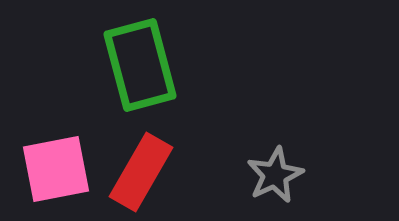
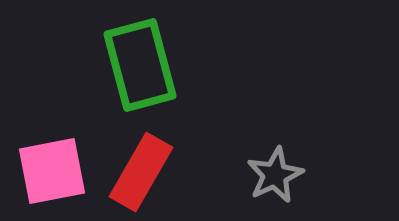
pink square: moved 4 px left, 2 px down
